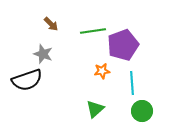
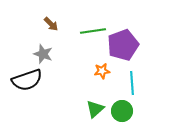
green circle: moved 20 px left
